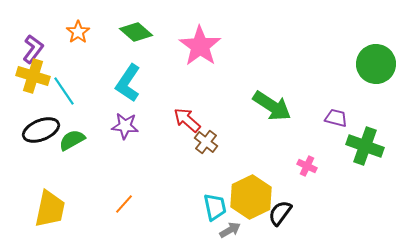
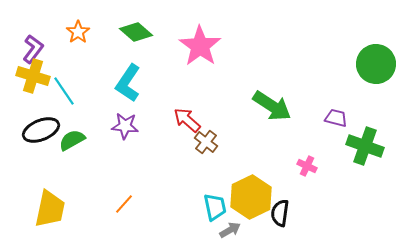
black semicircle: rotated 28 degrees counterclockwise
